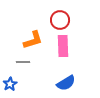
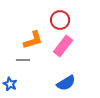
pink rectangle: rotated 40 degrees clockwise
gray line: moved 2 px up
blue star: rotated 16 degrees counterclockwise
